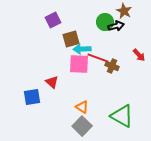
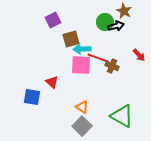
pink square: moved 2 px right, 1 px down
blue square: rotated 18 degrees clockwise
